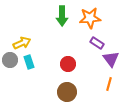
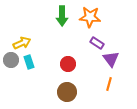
orange star: moved 1 px up; rotated 10 degrees clockwise
gray circle: moved 1 px right
